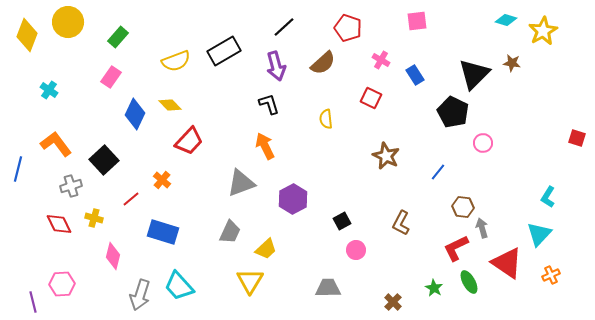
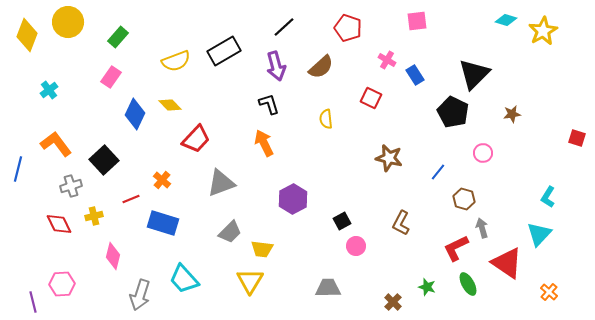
pink cross at (381, 60): moved 6 px right
brown semicircle at (323, 63): moved 2 px left, 4 px down
brown star at (512, 63): moved 51 px down; rotated 18 degrees counterclockwise
cyan cross at (49, 90): rotated 18 degrees clockwise
red trapezoid at (189, 141): moved 7 px right, 2 px up
pink circle at (483, 143): moved 10 px down
orange arrow at (265, 146): moved 1 px left, 3 px up
brown star at (386, 156): moved 3 px right, 2 px down; rotated 12 degrees counterclockwise
gray triangle at (241, 183): moved 20 px left
red line at (131, 199): rotated 18 degrees clockwise
brown hexagon at (463, 207): moved 1 px right, 8 px up; rotated 10 degrees clockwise
yellow cross at (94, 218): moved 2 px up; rotated 30 degrees counterclockwise
blue rectangle at (163, 232): moved 9 px up
gray trapezoid at (230, 232): rotated 20 degrees clockwise
yellow trapezoid at (266, 249): moved 4 px left; rotated 50 degrees clockwise
pink circle at (356, 250): moved 4 px up
orange cross at (551, 275): moved 2 px left, 17 px down; rotated 24 degrees counterclockwise
green ellipse at (469, 282): moved 1 px left, 2 px down
cyan trapezoid at (179, 286): moved 5 px right, 7 px up
green star at (434, 288): moved 7 px left, 1 px up; rotated 12 degrees counterclockwise
